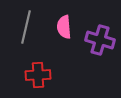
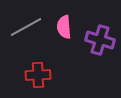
gray line: rotated 48 degrees clockwise
